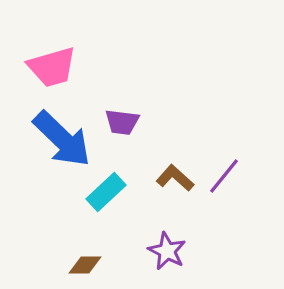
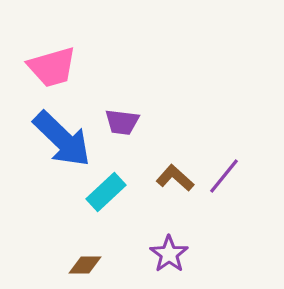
purple star: moved 2 px right, 3 px down; rotated 9 degrees clockwise
